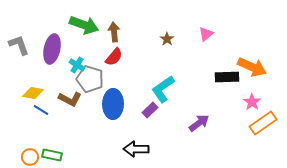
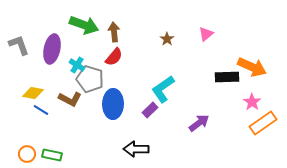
orange circle: moved 3 px left, 3 px up
